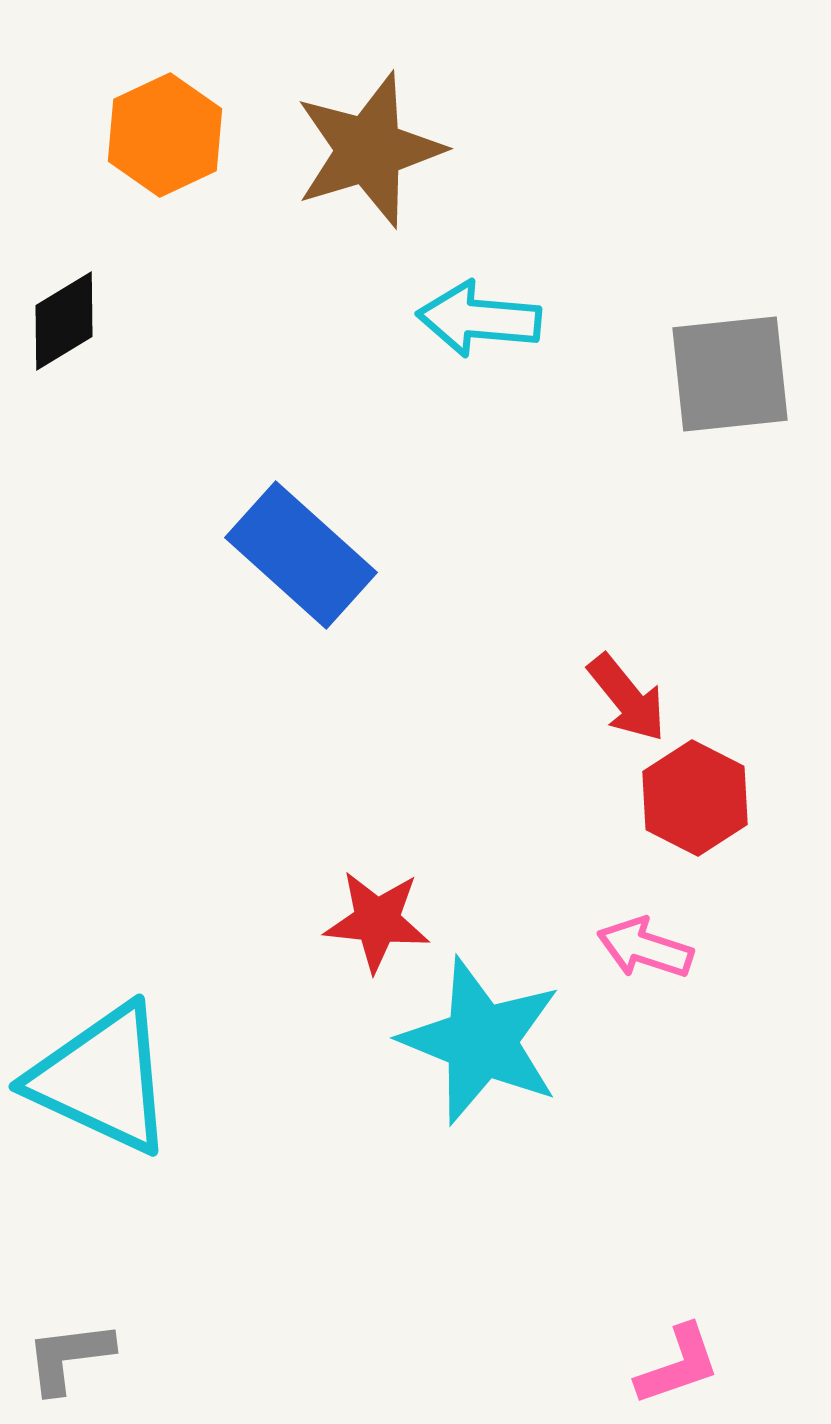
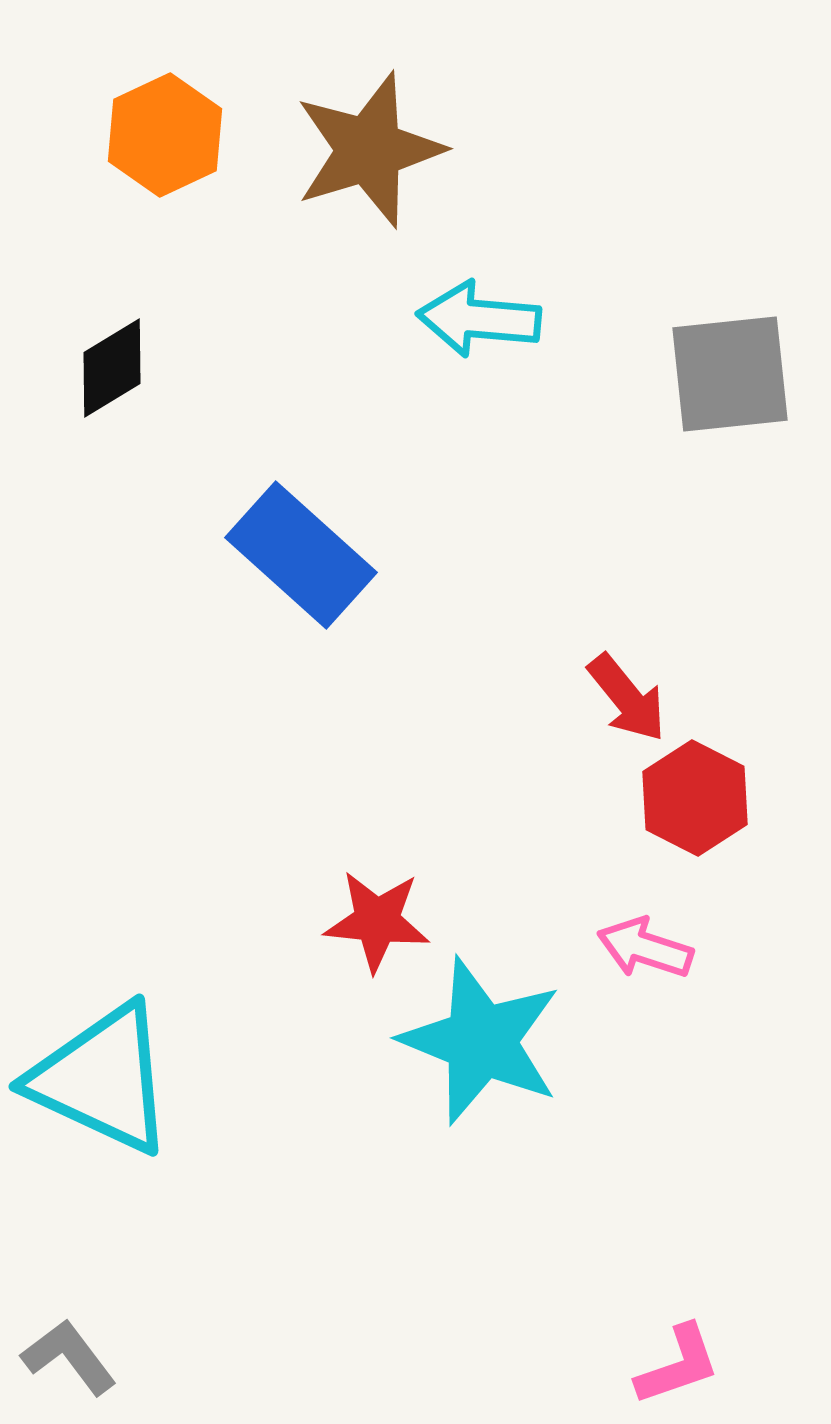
black diamond: moved 48 px right, 47 px down
gray L-shape: rotated 60 degrees clockwise
